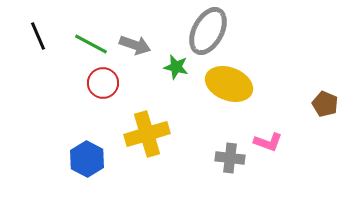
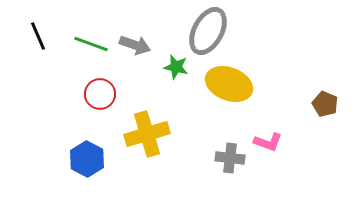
green line: rotated 8 degrees counterclockwise
red circle: moved 3 px left, 11 px down
